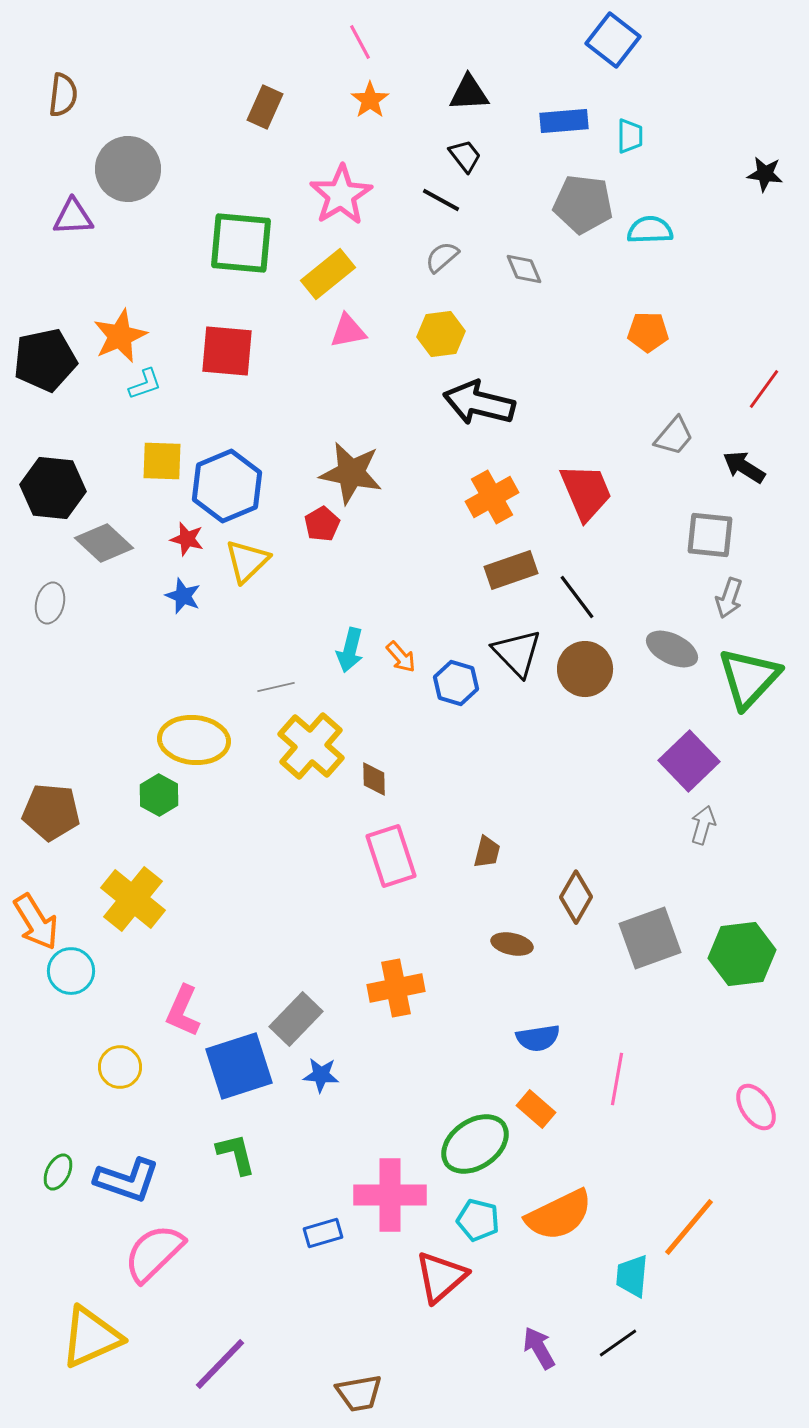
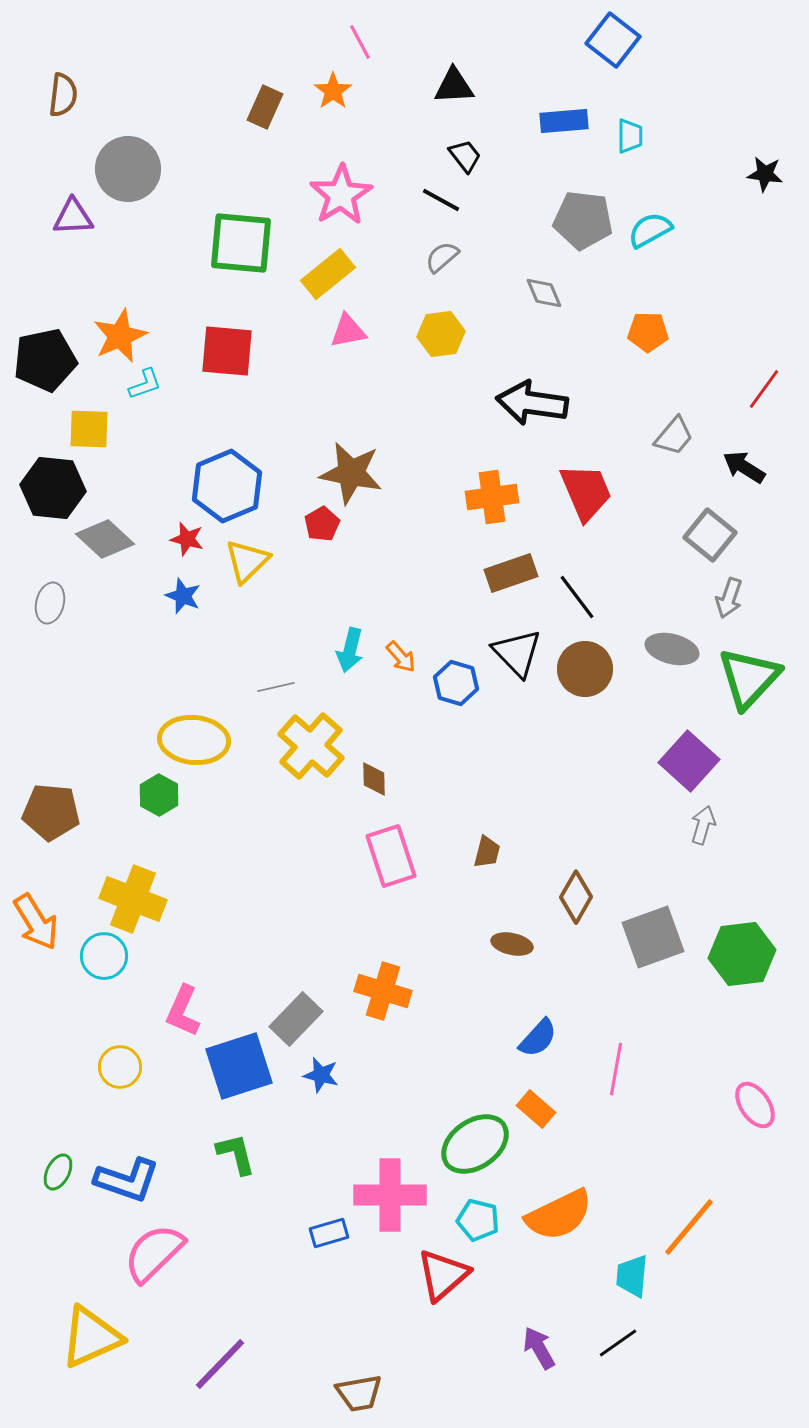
black triangle at (469, 93): moved 15 px left, 7 px up
orange star at (370, 100): moved 37 px left, 9 px up
gray pentagon at (583, 204): moved 16 px down
cyan semicircle at (650, 230): rotated 27 degrees counterclockwise
gray diamond at (524, 269): moved 20 px right, 24 px down
black arrow at (479, 403): moved 53 px right; rotated 6 degrees counterclockwise
yellow square at (162, 461): moved 73 px left, 32 px up
orange cross at (492, 497): rotated 21 degrees clockwise
gray square at (710, 535): rotated 33 degrees clockwise
gray diamond at (104, 543): moved 1 px right, 4 px up
brown rectangle at (511, 570): moved 3 px down
gray ellipse at (672, 649): rotated 12 degrees counterclockwise
purple square at (689, 761): rotated 4 degrees counterclockwise
yellow cross at (133, 899): rotated 18 degrees counterclockwise
gray square at (650, 938): moved 3 px right, 1 px up
cyan circle at (71, 971): moved 33 px right, 15 px up
orange cross at (396, 988): moved 13 px left, 3 px down; rotated 28 degrees clockwise
blue semicircle at (538, 1038): rotated 39 degrees counterclockwise
blue star at (321, 1075): rotated 9 degrees clockwise
pink line at (617, 1079): moved 1 px left, 10 px up
pink ellipse at (756, 1107): moved 1 px left, 2 px up
blue rectangle at (323, 1233): moved 6 px right
red triangle at (441, 1277): moved 2 px right, 2 px up
